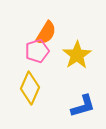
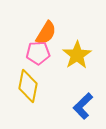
pink pentagon: moved 1 px right, 2 px down; rotated 15 degrees clockwise
yellow diamond: moved 2 px left, 2 px up; rotated 12 degrees counterclockwise
blue L-shape: rotated 152 degrees clockwise
